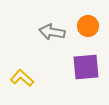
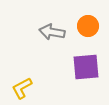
yellow L-shape: moved 10 px down; rotated 70 degrees counterclockwise
